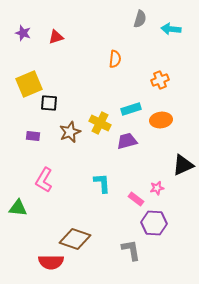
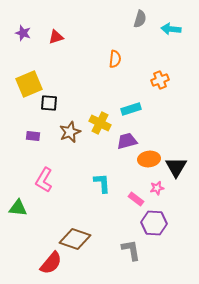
orange ellipse: moved 12 px left, 39 px down
black triangle: moved 7 px left, 2 px down; rotated 35 degrees counterclockwise
red semicircle: moved 1 px down; rotated 50 degrees counterclockwise
